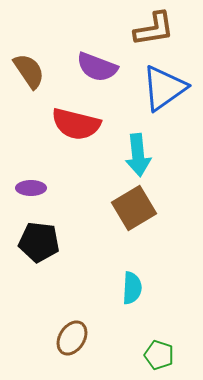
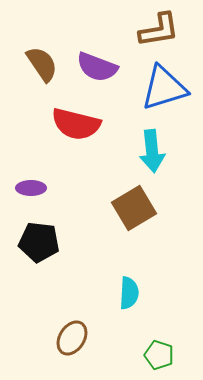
brown L-shape: moved 5 px right, 1 px down
brown semicircle: moved 13 px right, 7 px up
blue triangle: rotated 18 degrees clockwise
cyan arrow: moved 14 px right, 4 px up
cyan semicircle: moved 3 px left, 5 px down
